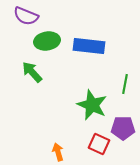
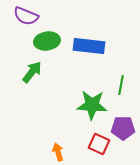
green arrow: rotated 80 degrees clockwise
green line: moved 4 px left, 1 px down
green star: rotated 20 degrees counterclockwise
